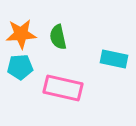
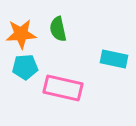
green semicircle: moved 8 px up
cyan pentagon: moved 5 px right
